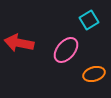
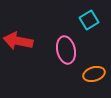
red arrow: moved 1 px left, 2 px up
pink ellipse: rotated 52 degrees counterclockwise
